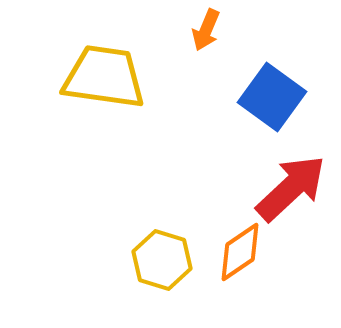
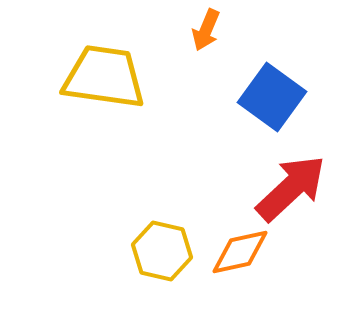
orange diamond: rotated 22 degrees clockwise
yellow hexagon: moved 9 px up; rotated 4 degrees counterclockwise
